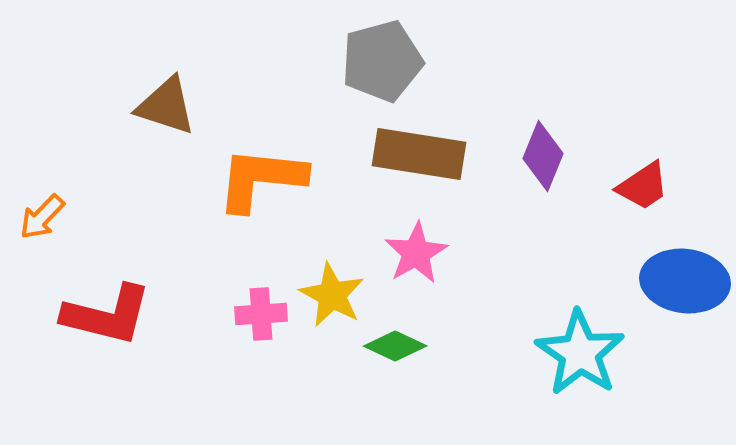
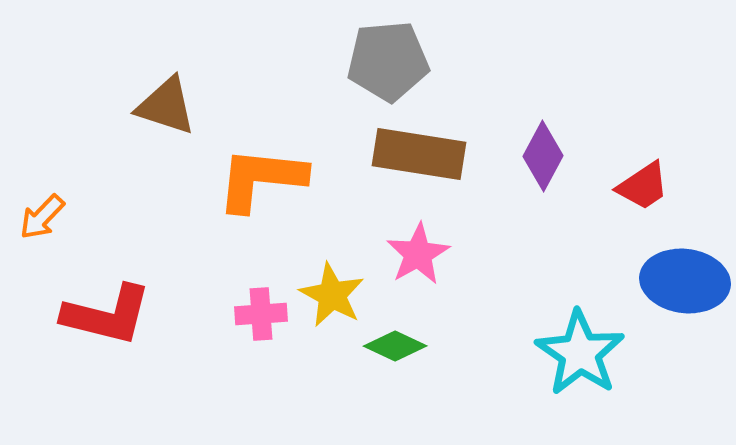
gray pentagon: moved 6 px right; rotated 10 degrees clockwise
purple diamond: rotated 6 degrees clockwise
pink star: moved 2 px right, 1 px down
